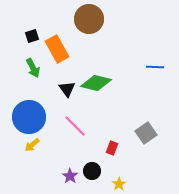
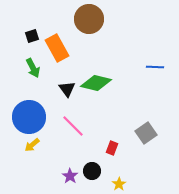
orange rectangle: moved 1 px up
pink line: moved 2 px left
